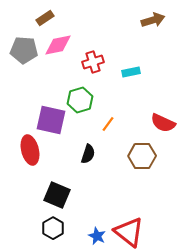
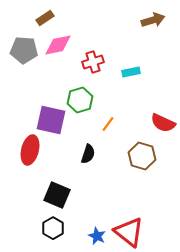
red ellipse: rotated 28 degrees clockwise
brown hexagon: rotated 16 degrees clockwise
